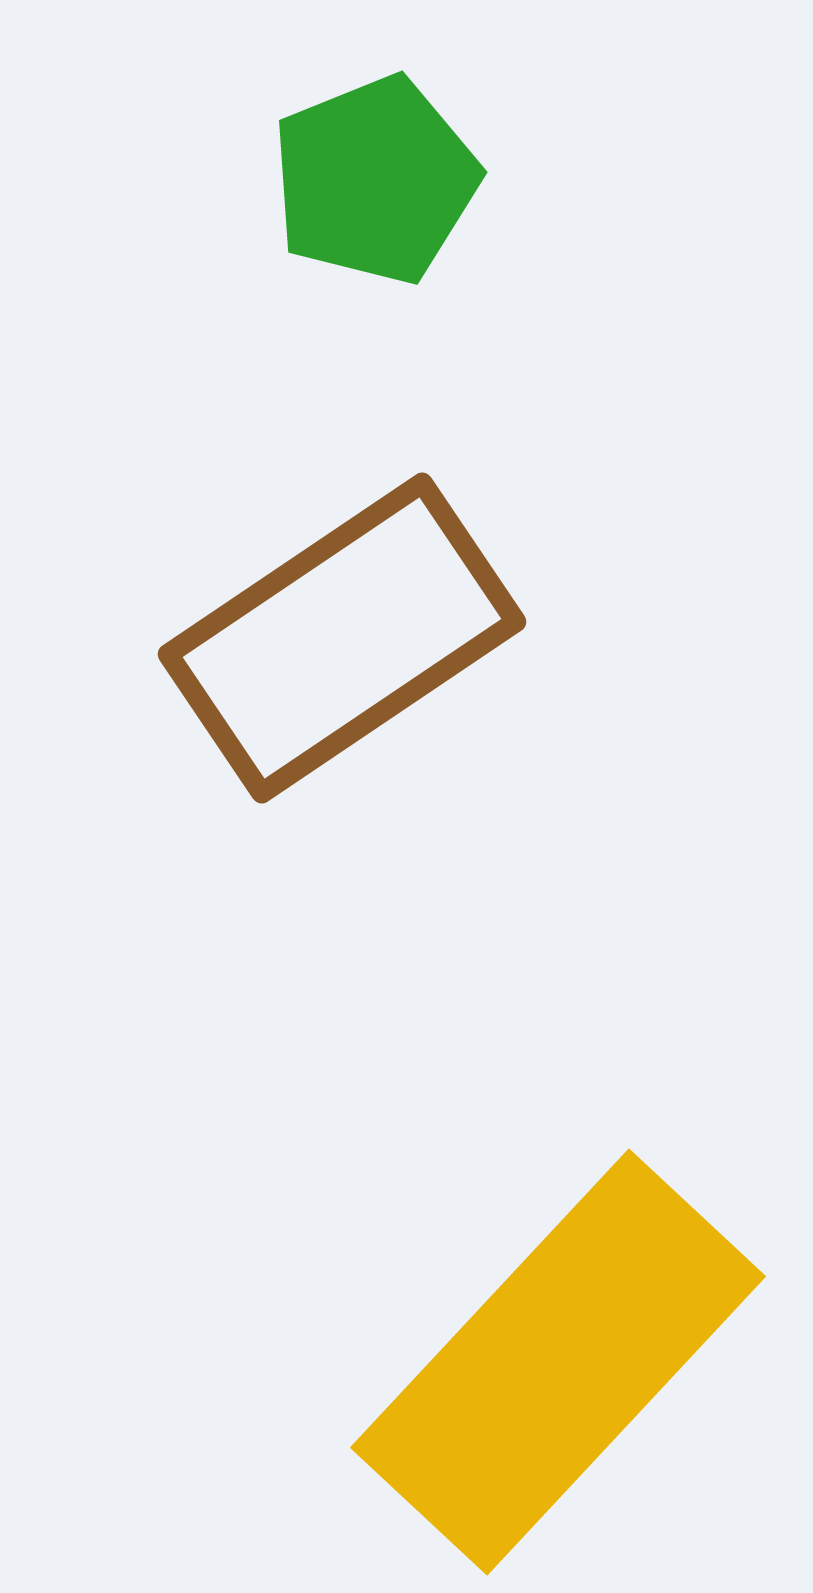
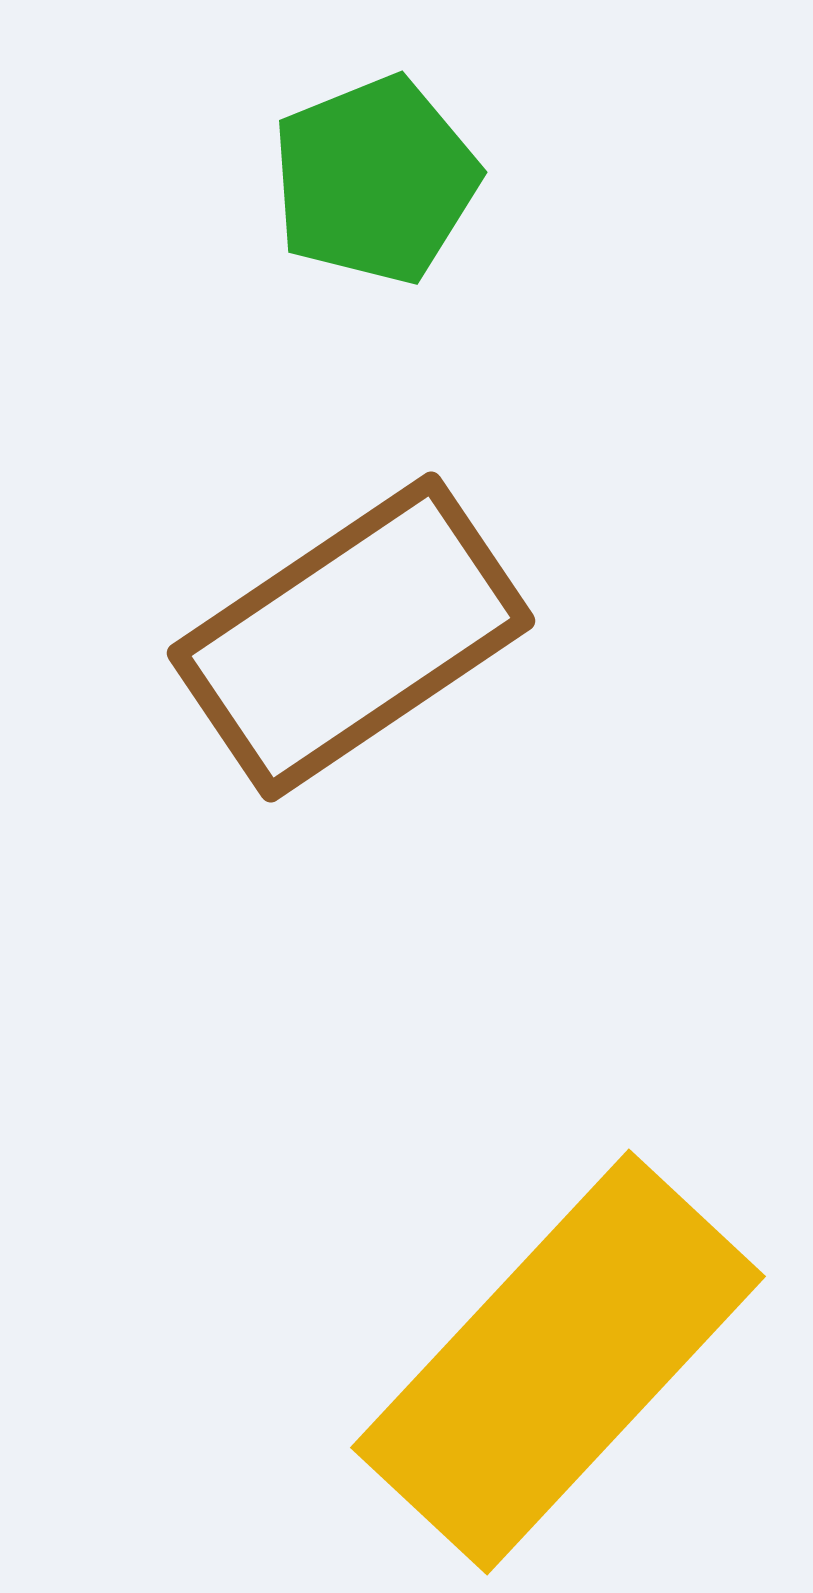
brown rectangle: moved 9 px right, 1 px up
